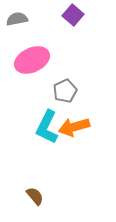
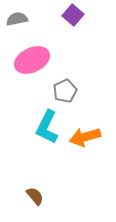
orange arrow: moved 11 px right, 10 px down
